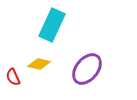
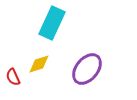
cyan rectangle: moved 2 px up
yellow diamond: rotated 30 degrees counterclockwise
